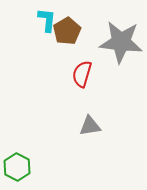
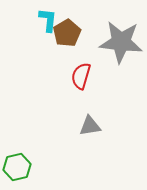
cyan L-shape: moved 1 px right
brown pentagon: moved 2 px down
red semicircle: moved 1 px left, 2 px down
green hexagon: rotated 20 degrees clockwise
